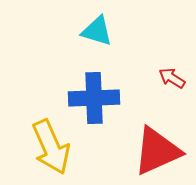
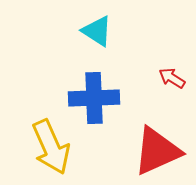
cyan triangle: rotated 16 degrees clockwise
